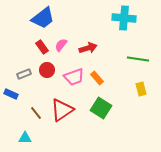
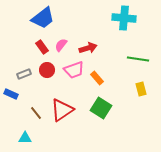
pink trapezoid: moved 7 px up
